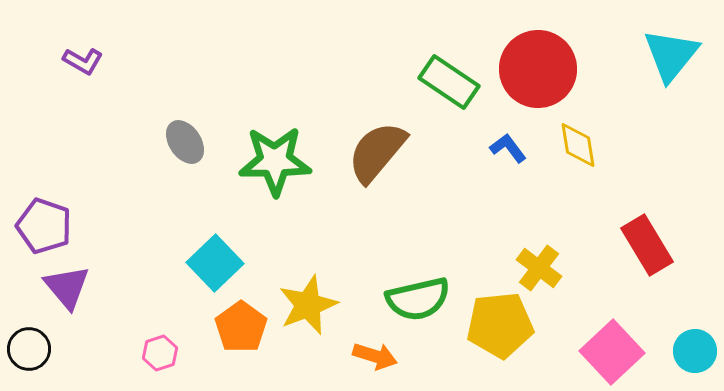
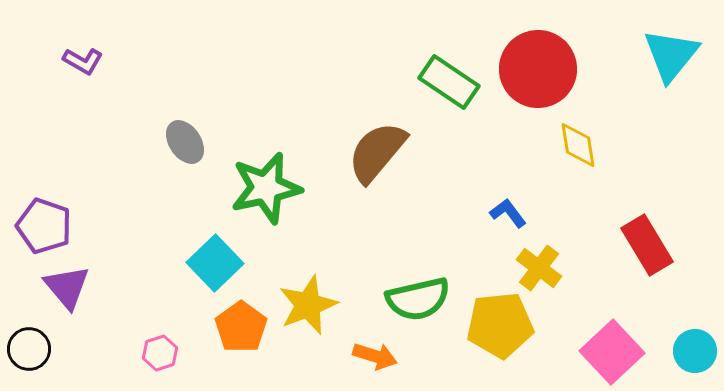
blue L-shape: moved 65 px down
green star: moved 9 px left, 27 px down; rotated 12 degrees counterclockwise
